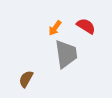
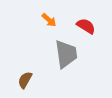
orange arrow: moved 6 px left, 8 px up; rotated 84 degrees counterclockwise
brown semicircle: moved 1 px left, 1 px down
